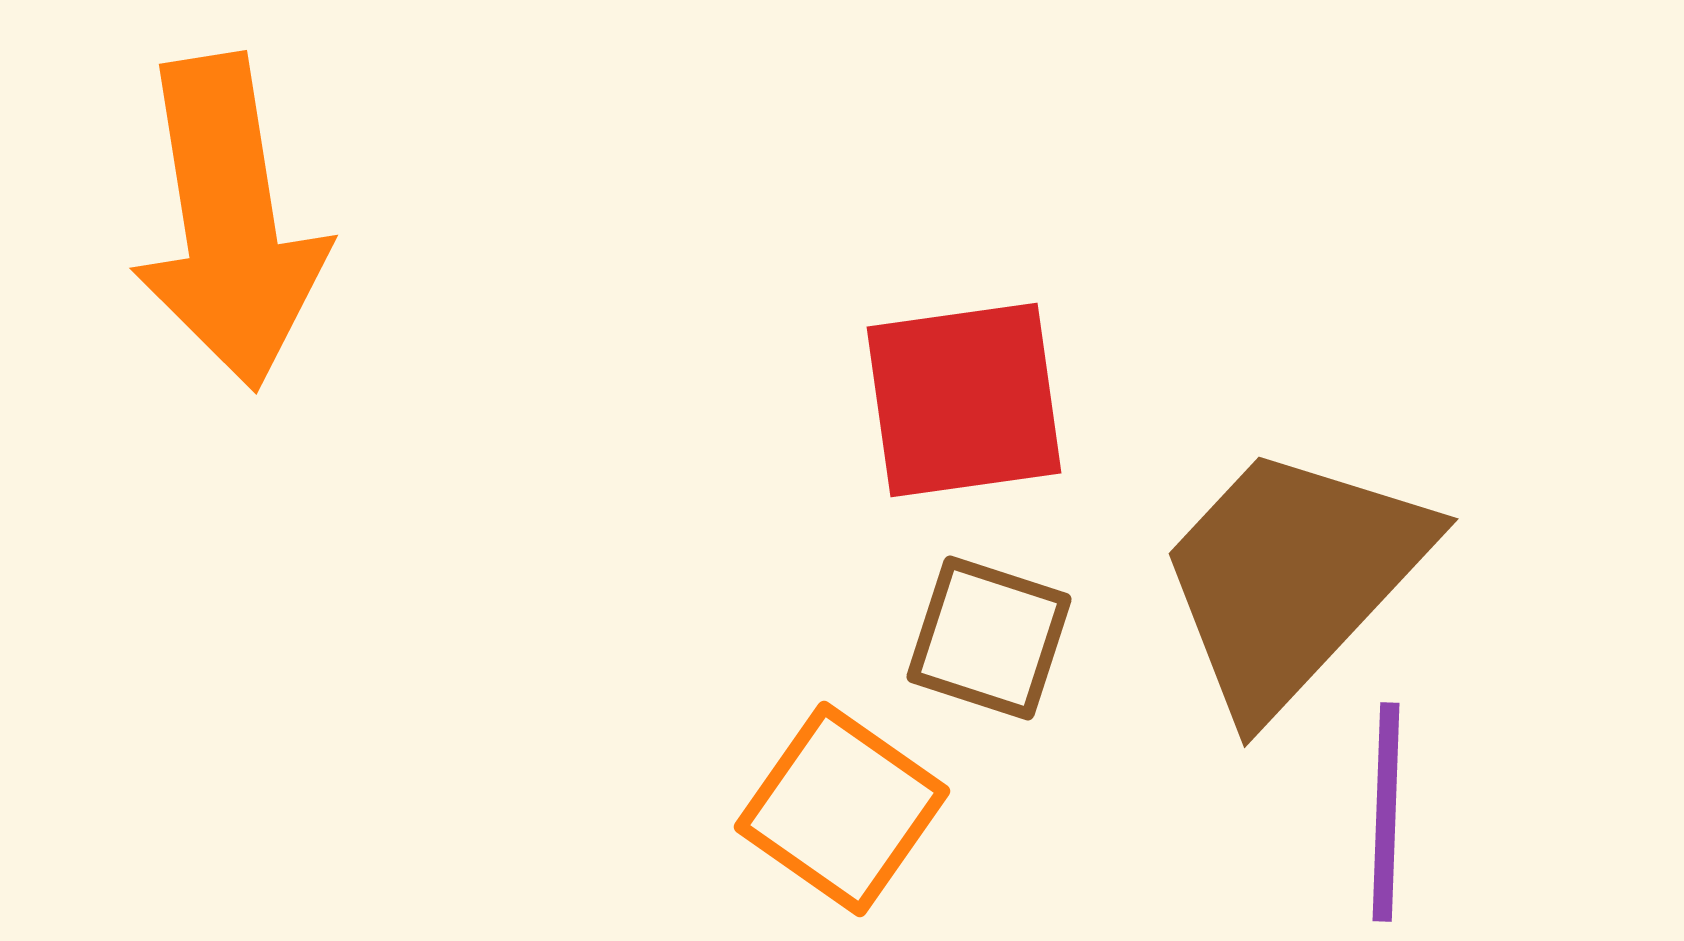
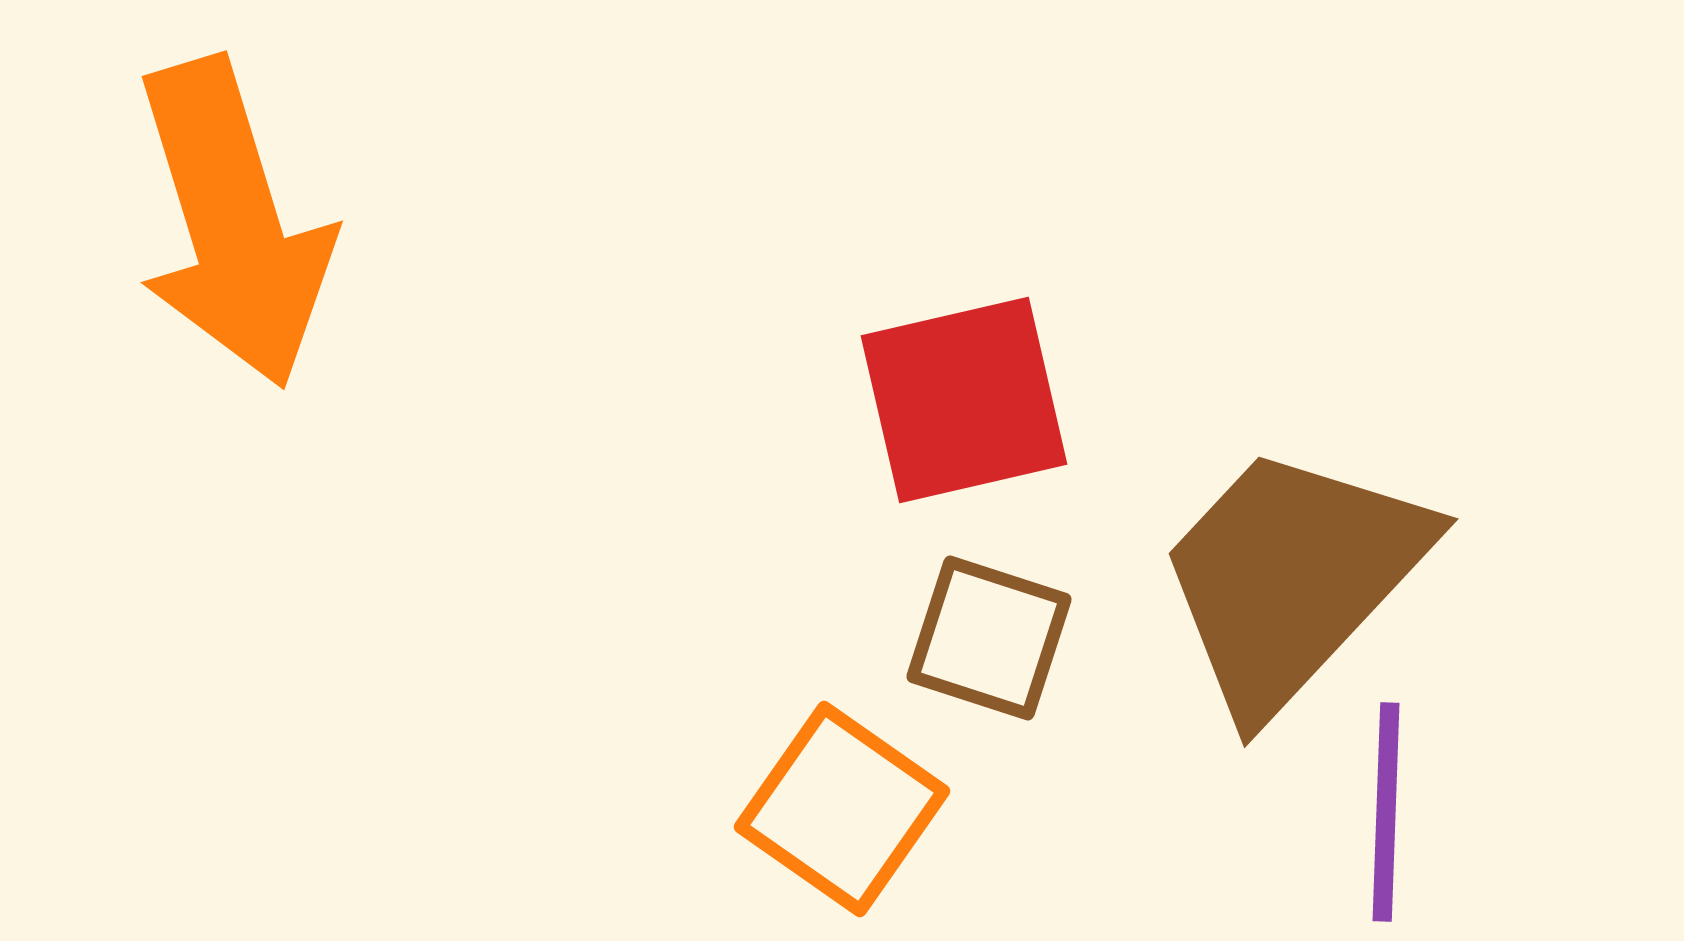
orange arrow: moved 4 px right, 1 px down; rotated 8 degrees counterclockwise
red square: rotated 5 degrees counterclockwise
